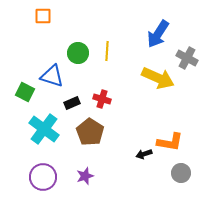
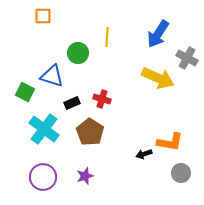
yellow line: moved 14 px up
